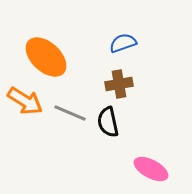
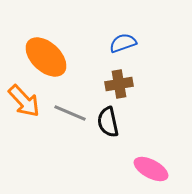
orange arrow: moved 1 px left; rotated 15 degrees clockwise
